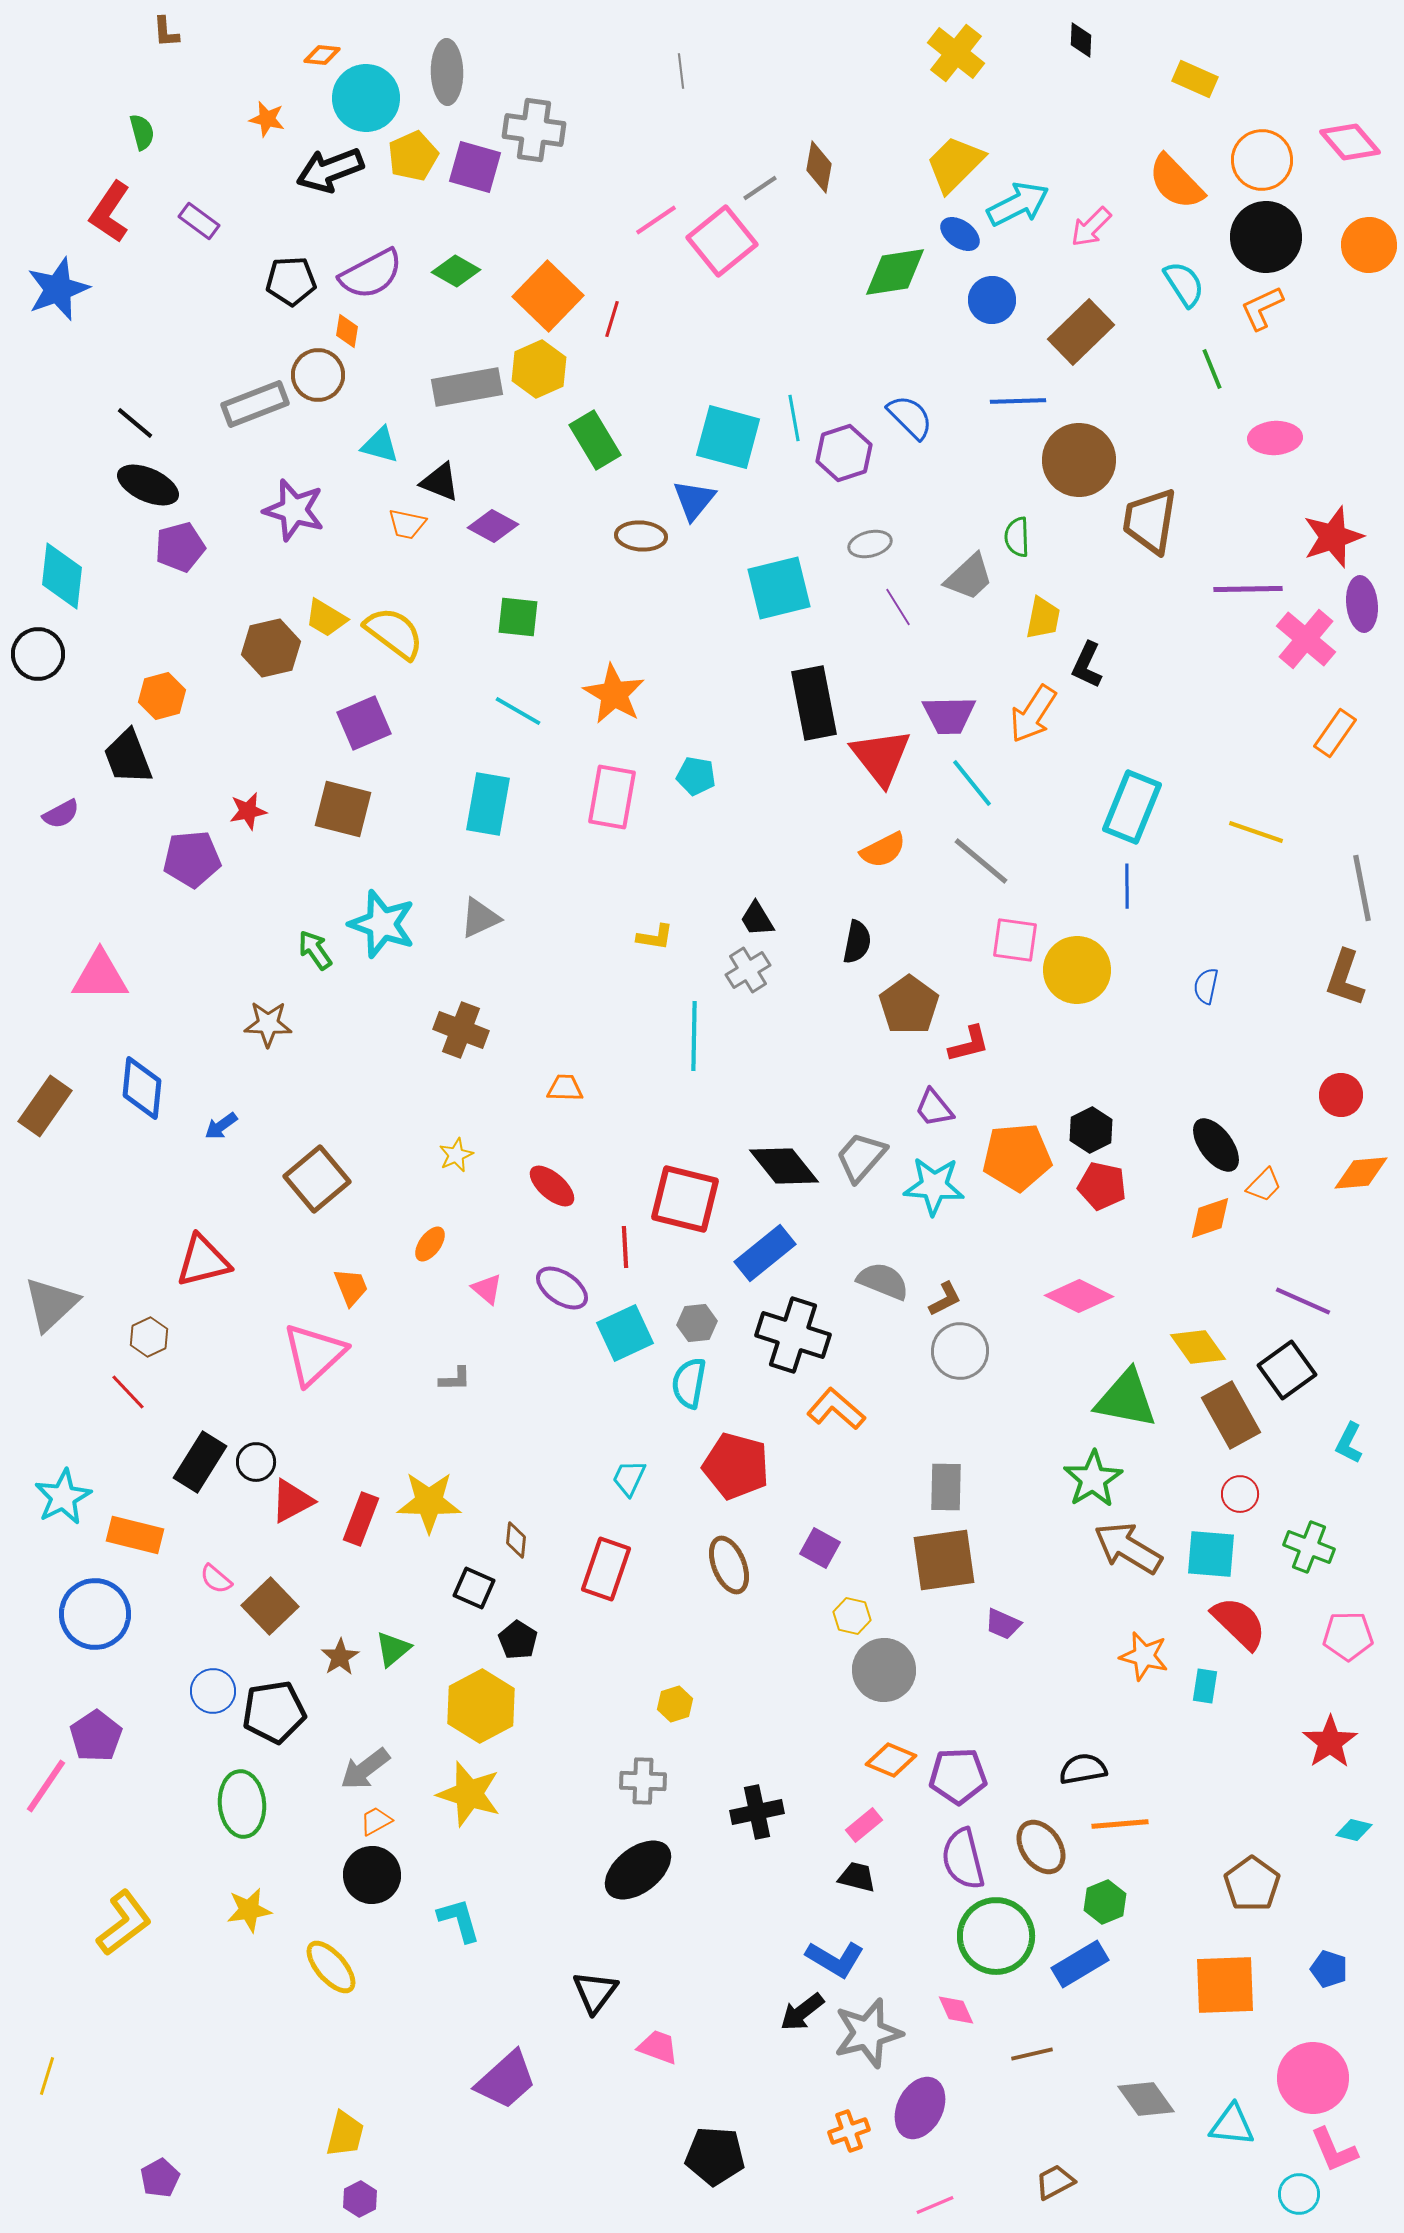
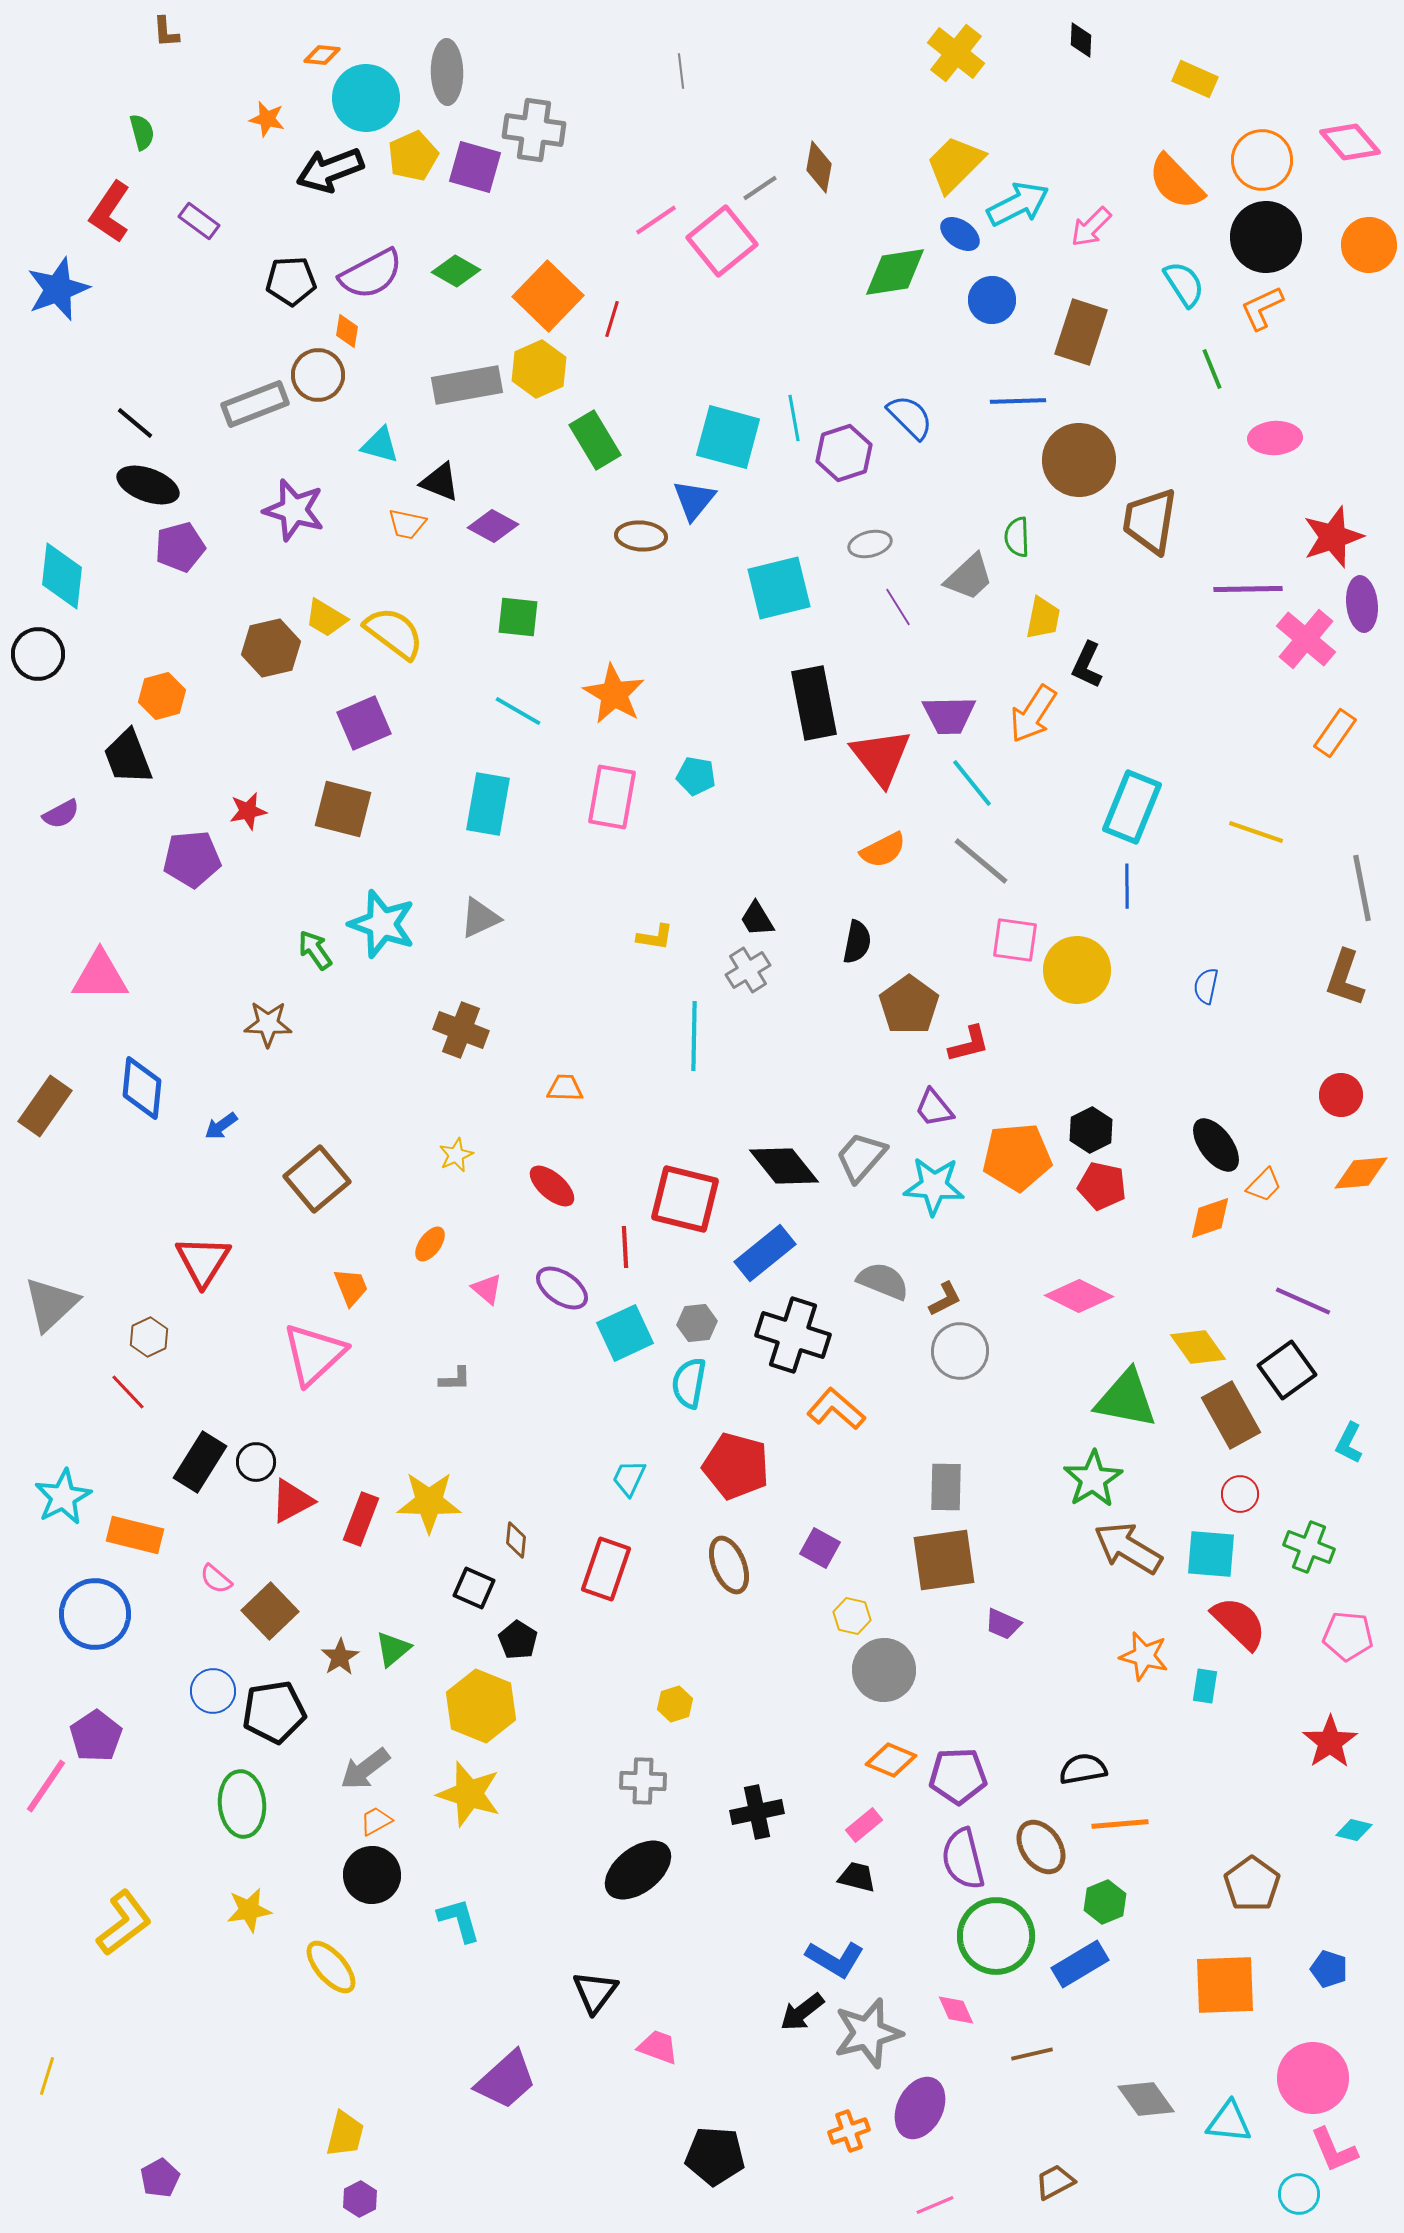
brown rectangle at (1081, 332): rotated 28 degrees counterclockwise
gray rectangle at (467, 387): moved 2 px up
black ellipse at (148, 485): rotated 4 degrees counterclockwise
red triangle at (203, 1261): rotated 44 degrees counterclockwise
brown square at (270, 1606): moved 5 px down
pink pentagon at (1348, 1636): rotated 6 degrees clockwise
yellow hexagon at (481, 1706): rotated 10 degrees counterclockwise
cyan triangle at (1232, 2125): moved 3 px left, 3 px up
